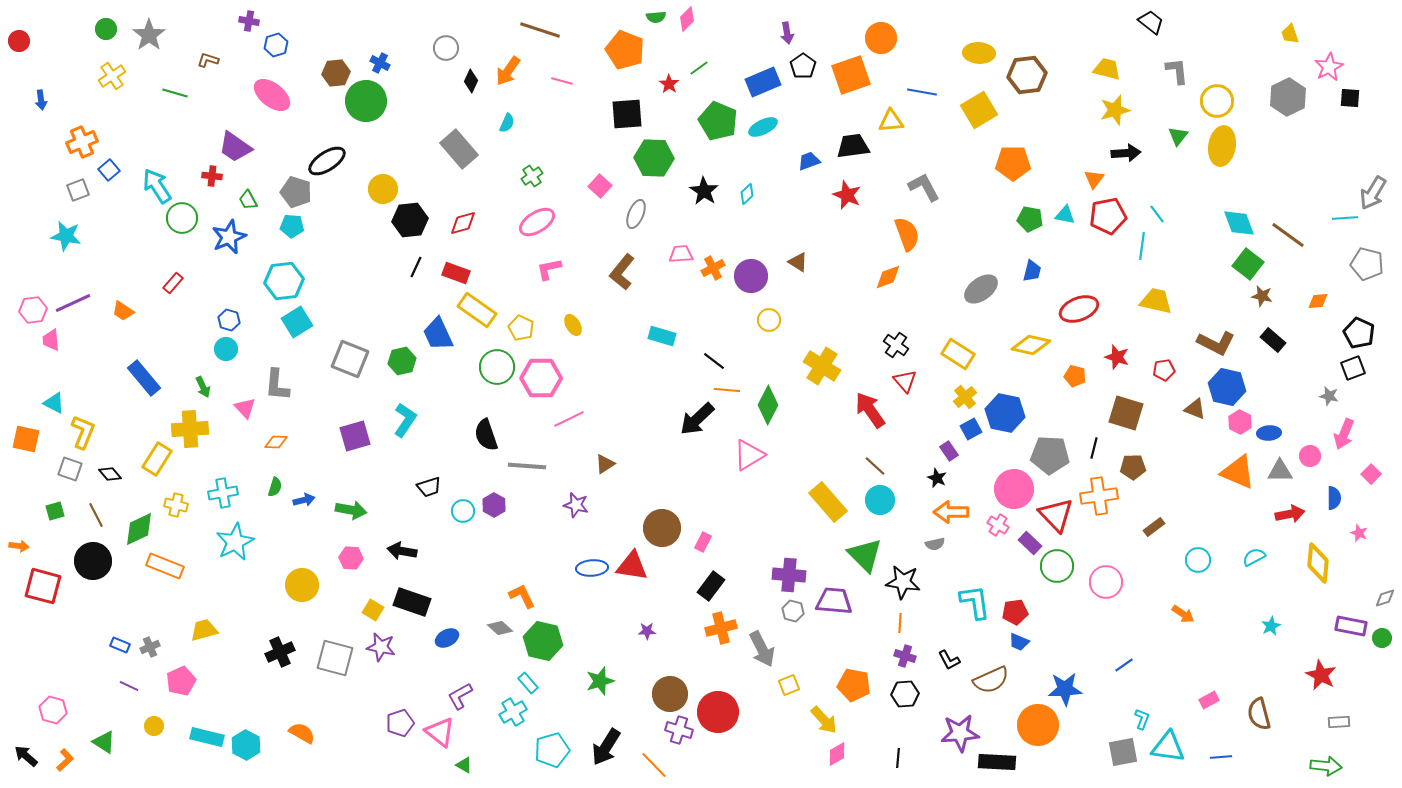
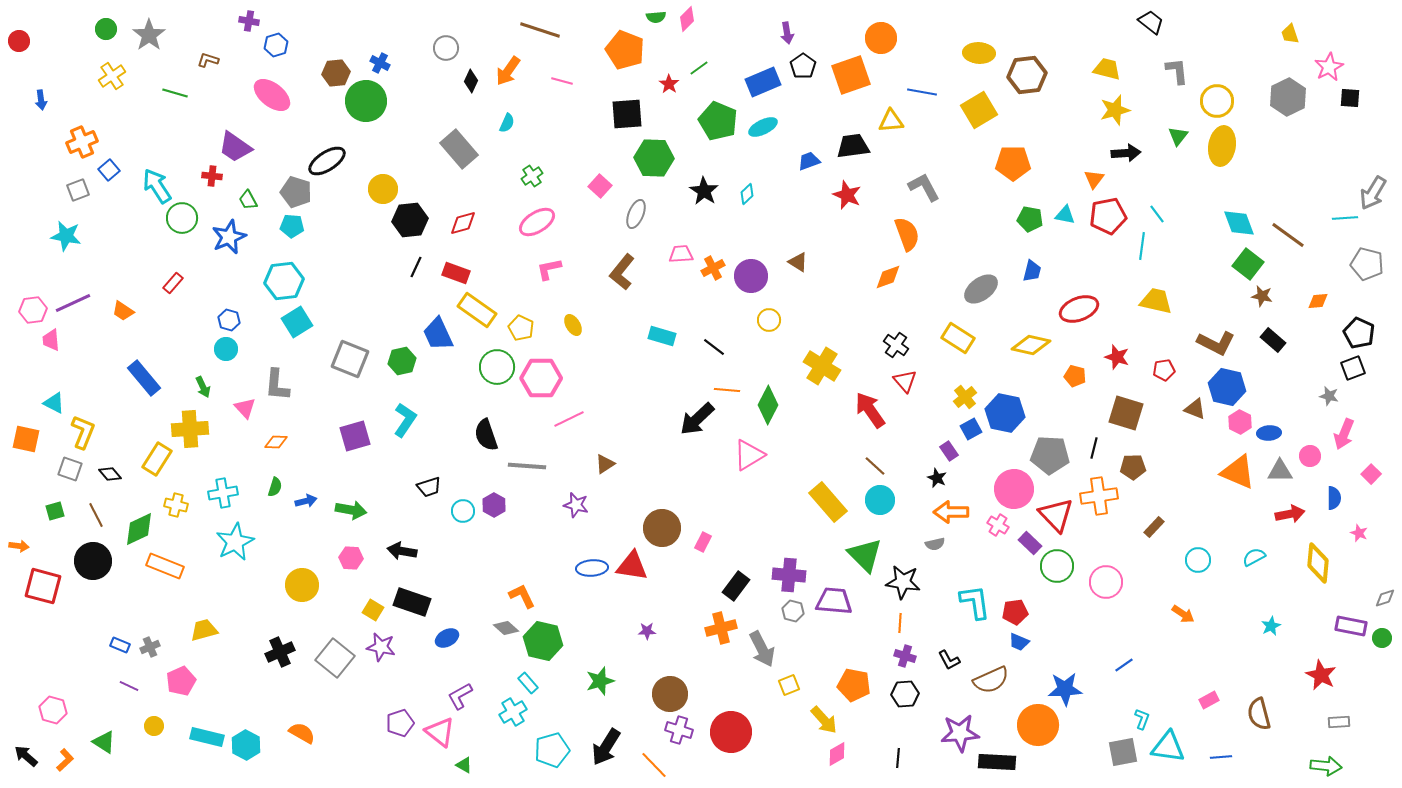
yellow rectangle at (958, 354): moved 16 px up
black line at (714, 361): moved 14 px up
blue arrow at (304, 500): moved 2 px right, 1 px down
brown rectangle at (1154, 527): rotated 10 degrees counterclockwise
black rectangle at (711, 586): moved 25 px right
gray diamond at (500, 628): moved 6 px right
gray square at (335, 658): rotated 24 degrees clockwise
red circle at (718, 712): moved 13 px right, 20 px down
